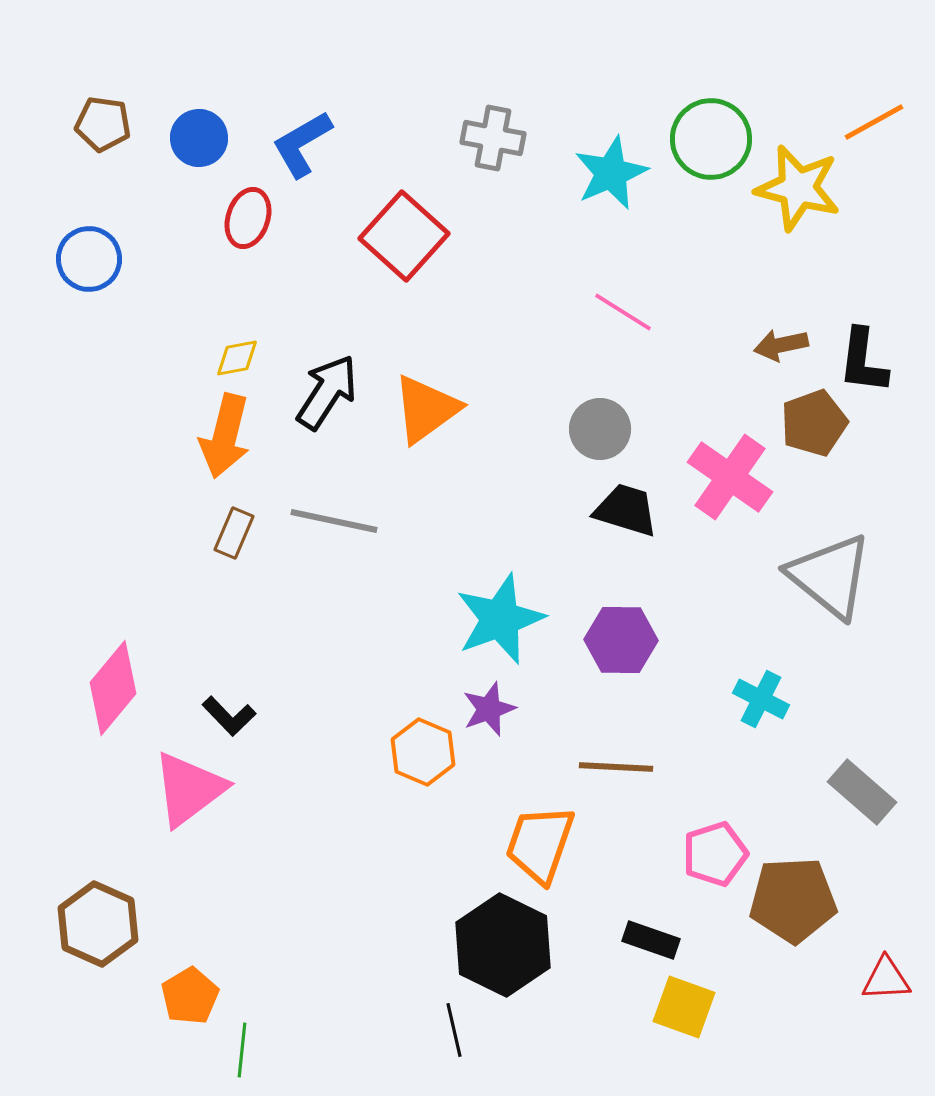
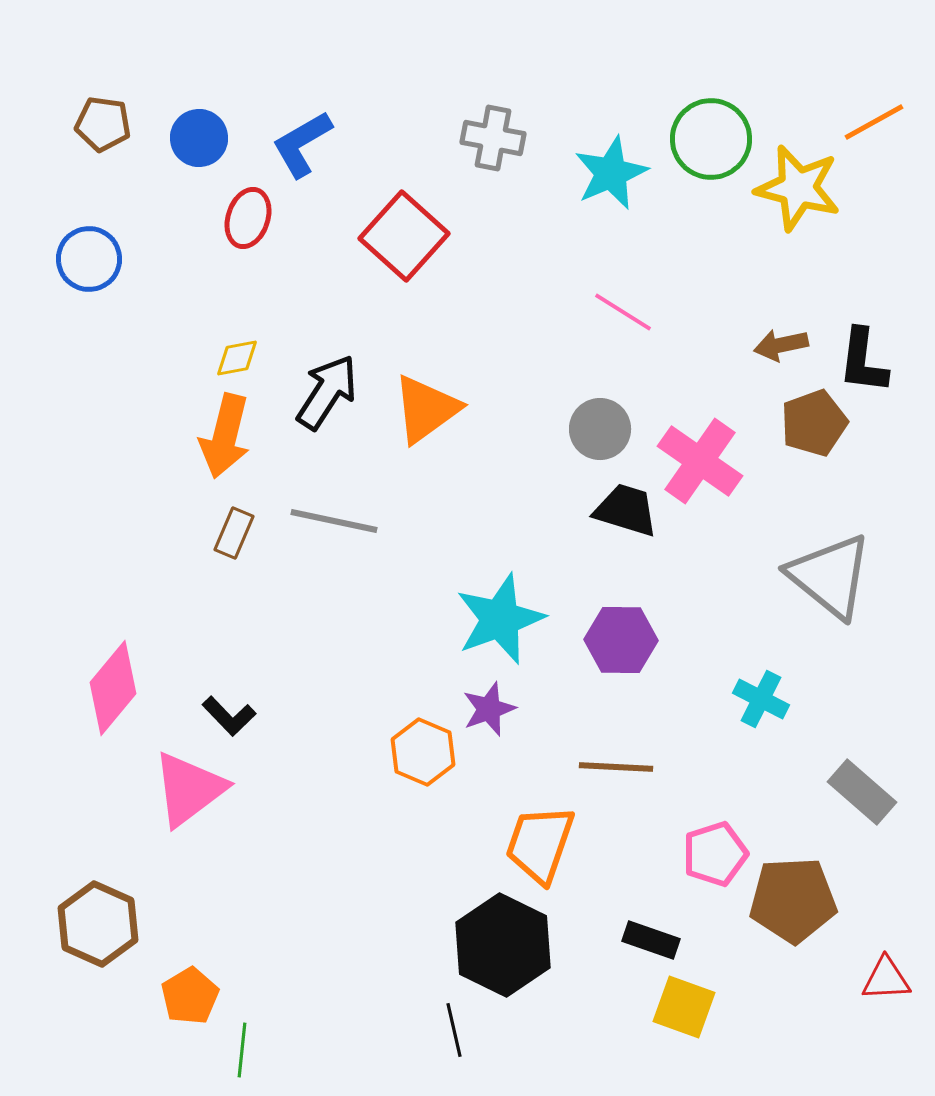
pink cross at (730, 477): moved 30 px left, 16 px up
